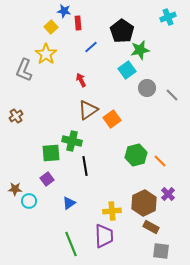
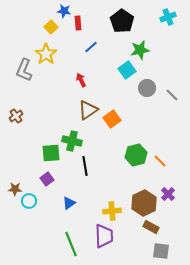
black pentagon: moved 10 px up
